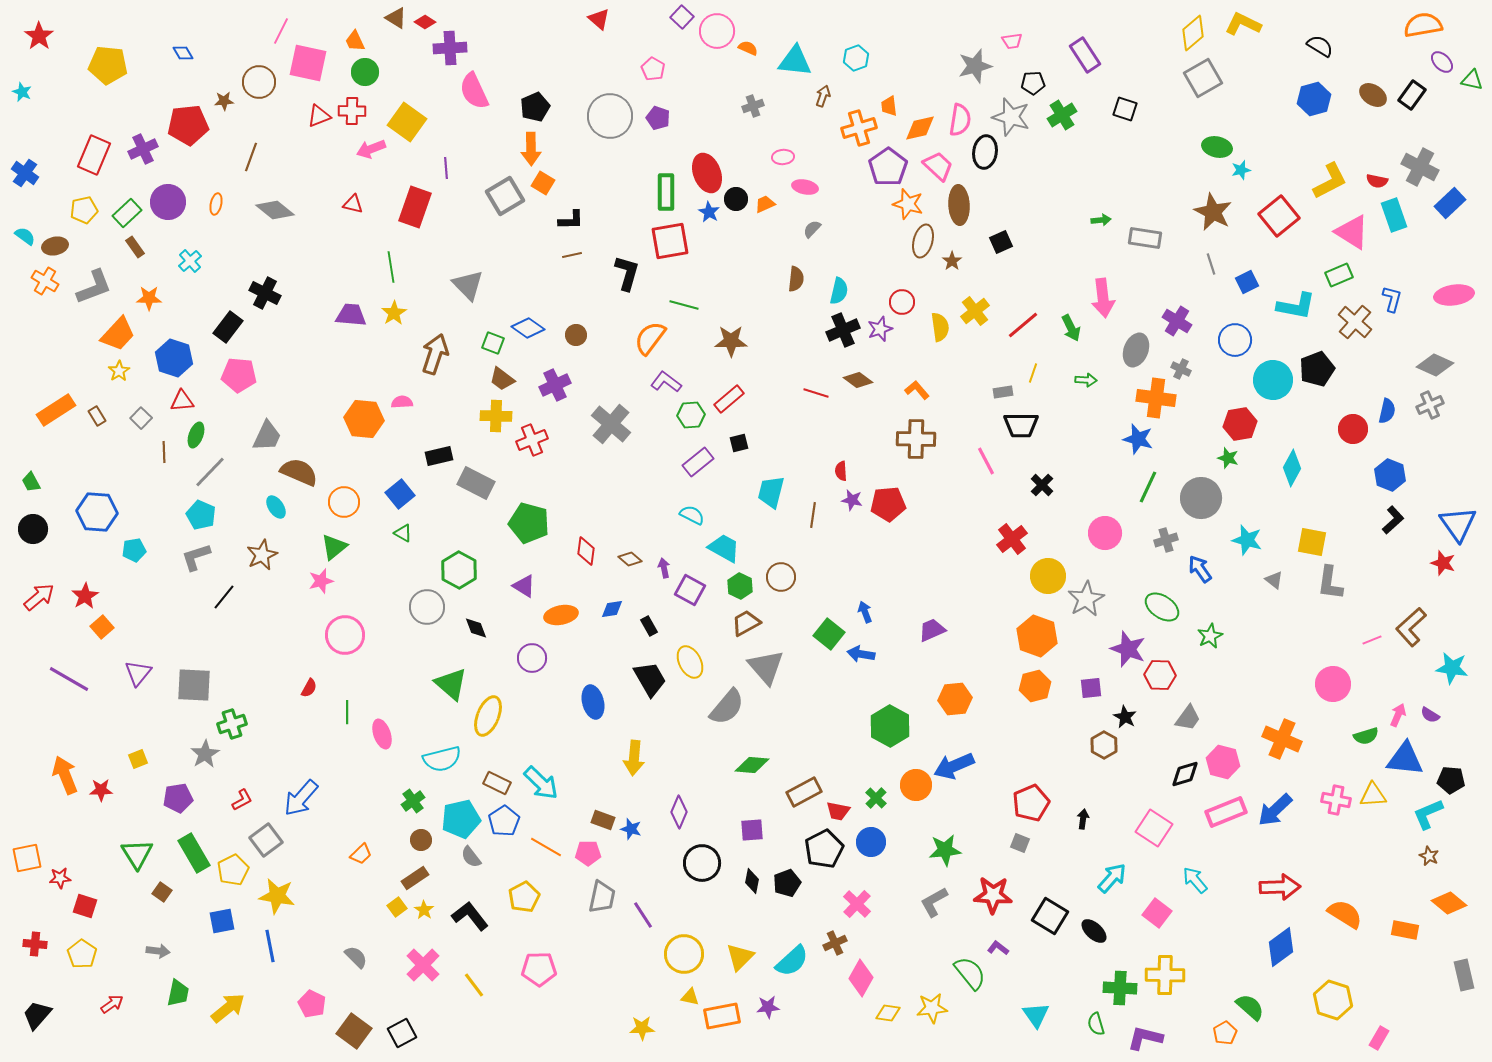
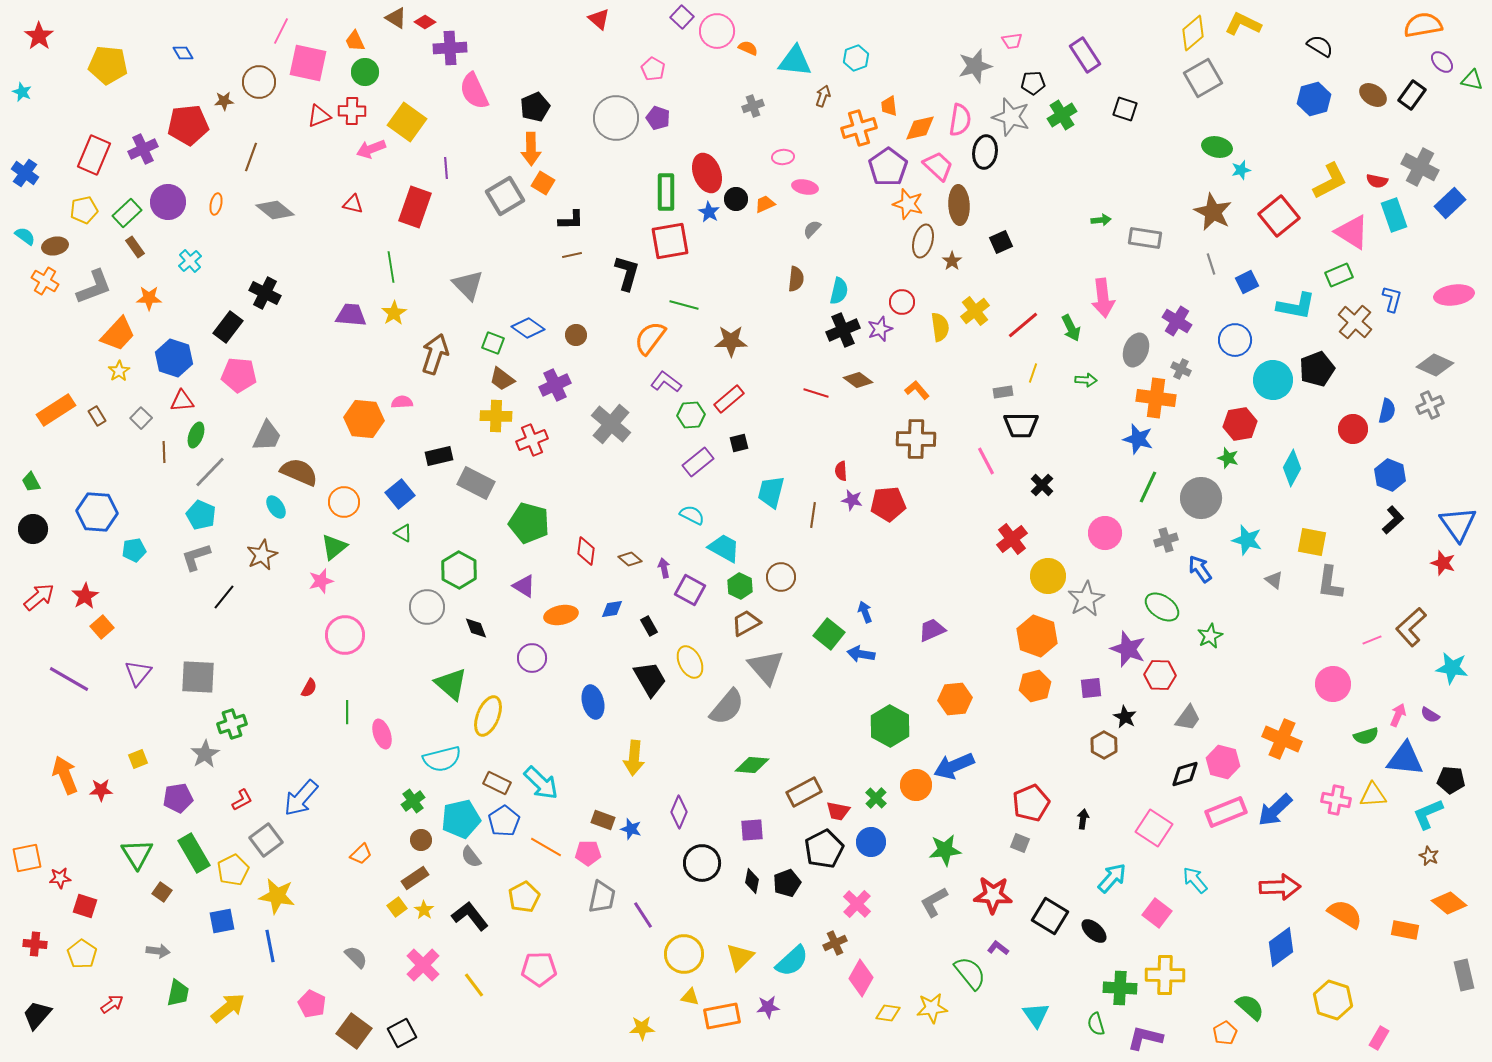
gray circle at (610, 116): moved 6 px right, 2 px down
gray square at (194, 685): moved 4 px right, 8 px up
